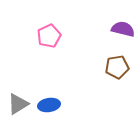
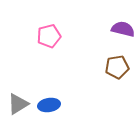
pink pentagon: rotated 10 degrees clockwise
